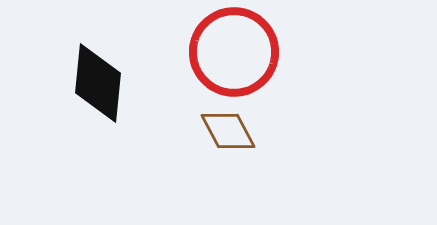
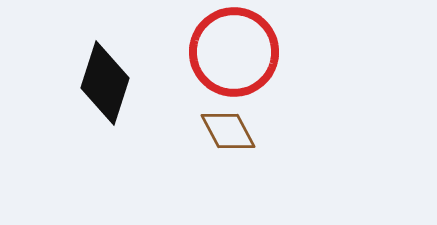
black diamond: moved 7 px right; rotated 12 degrees clockwise
